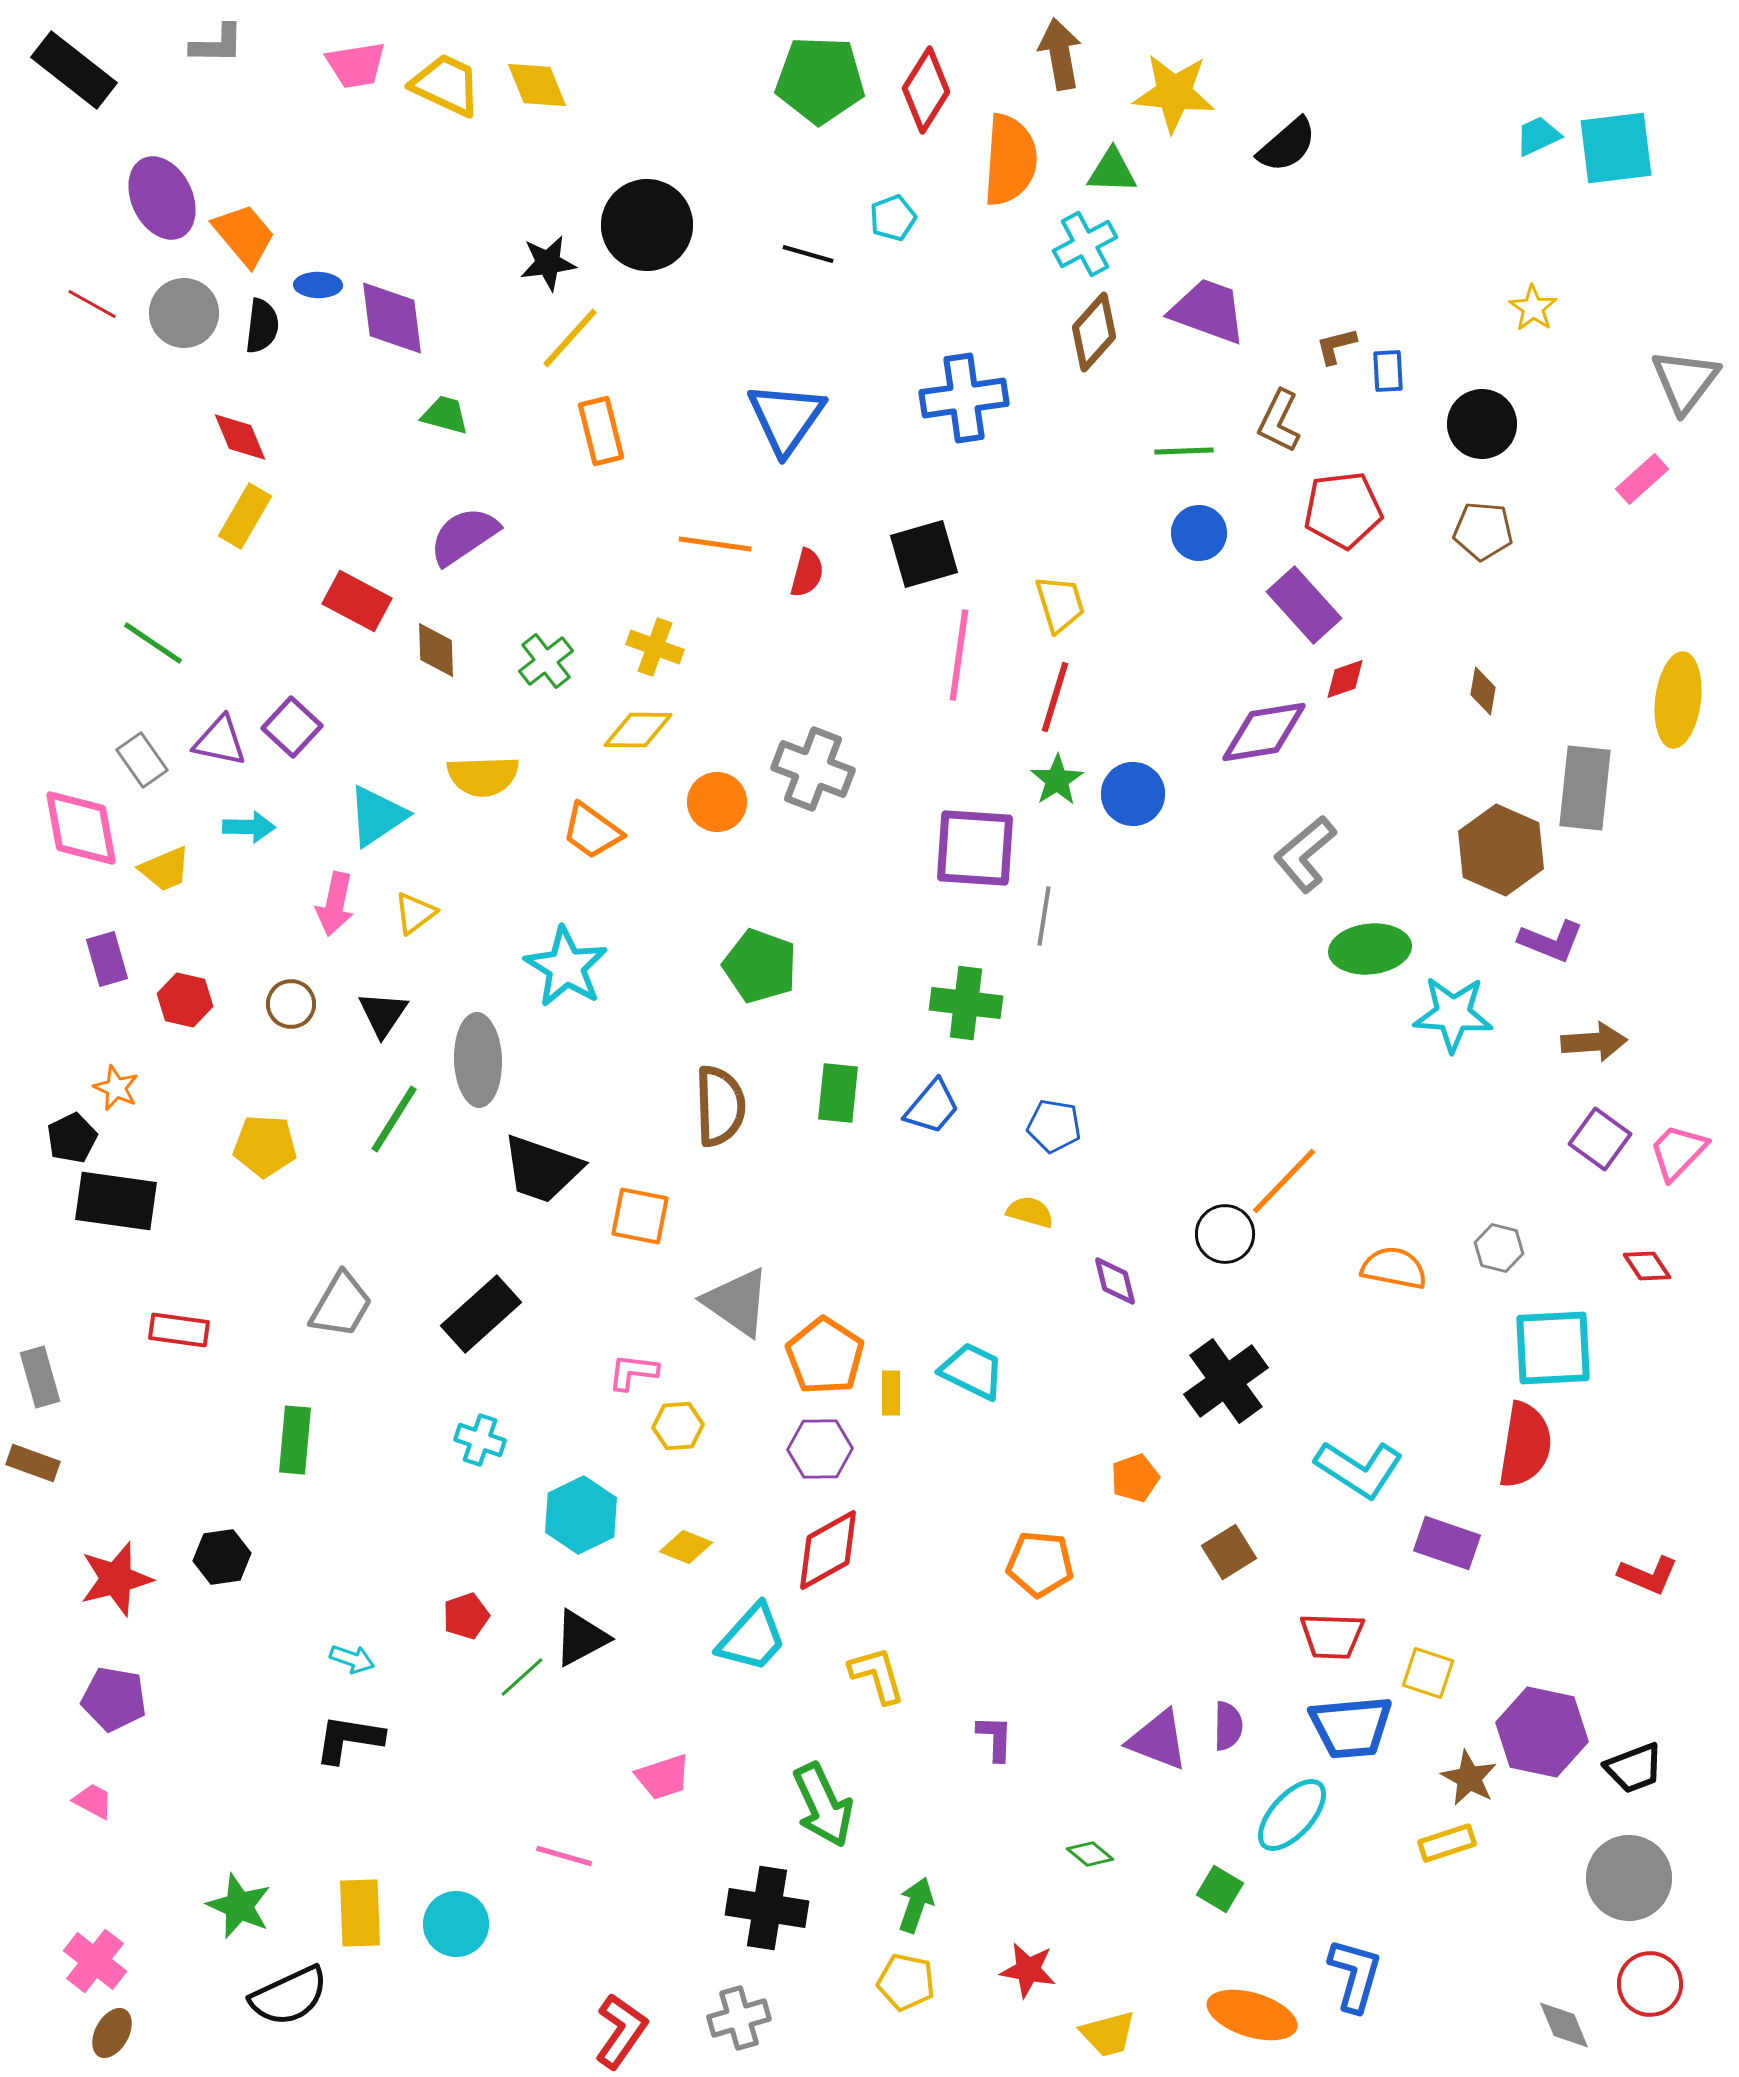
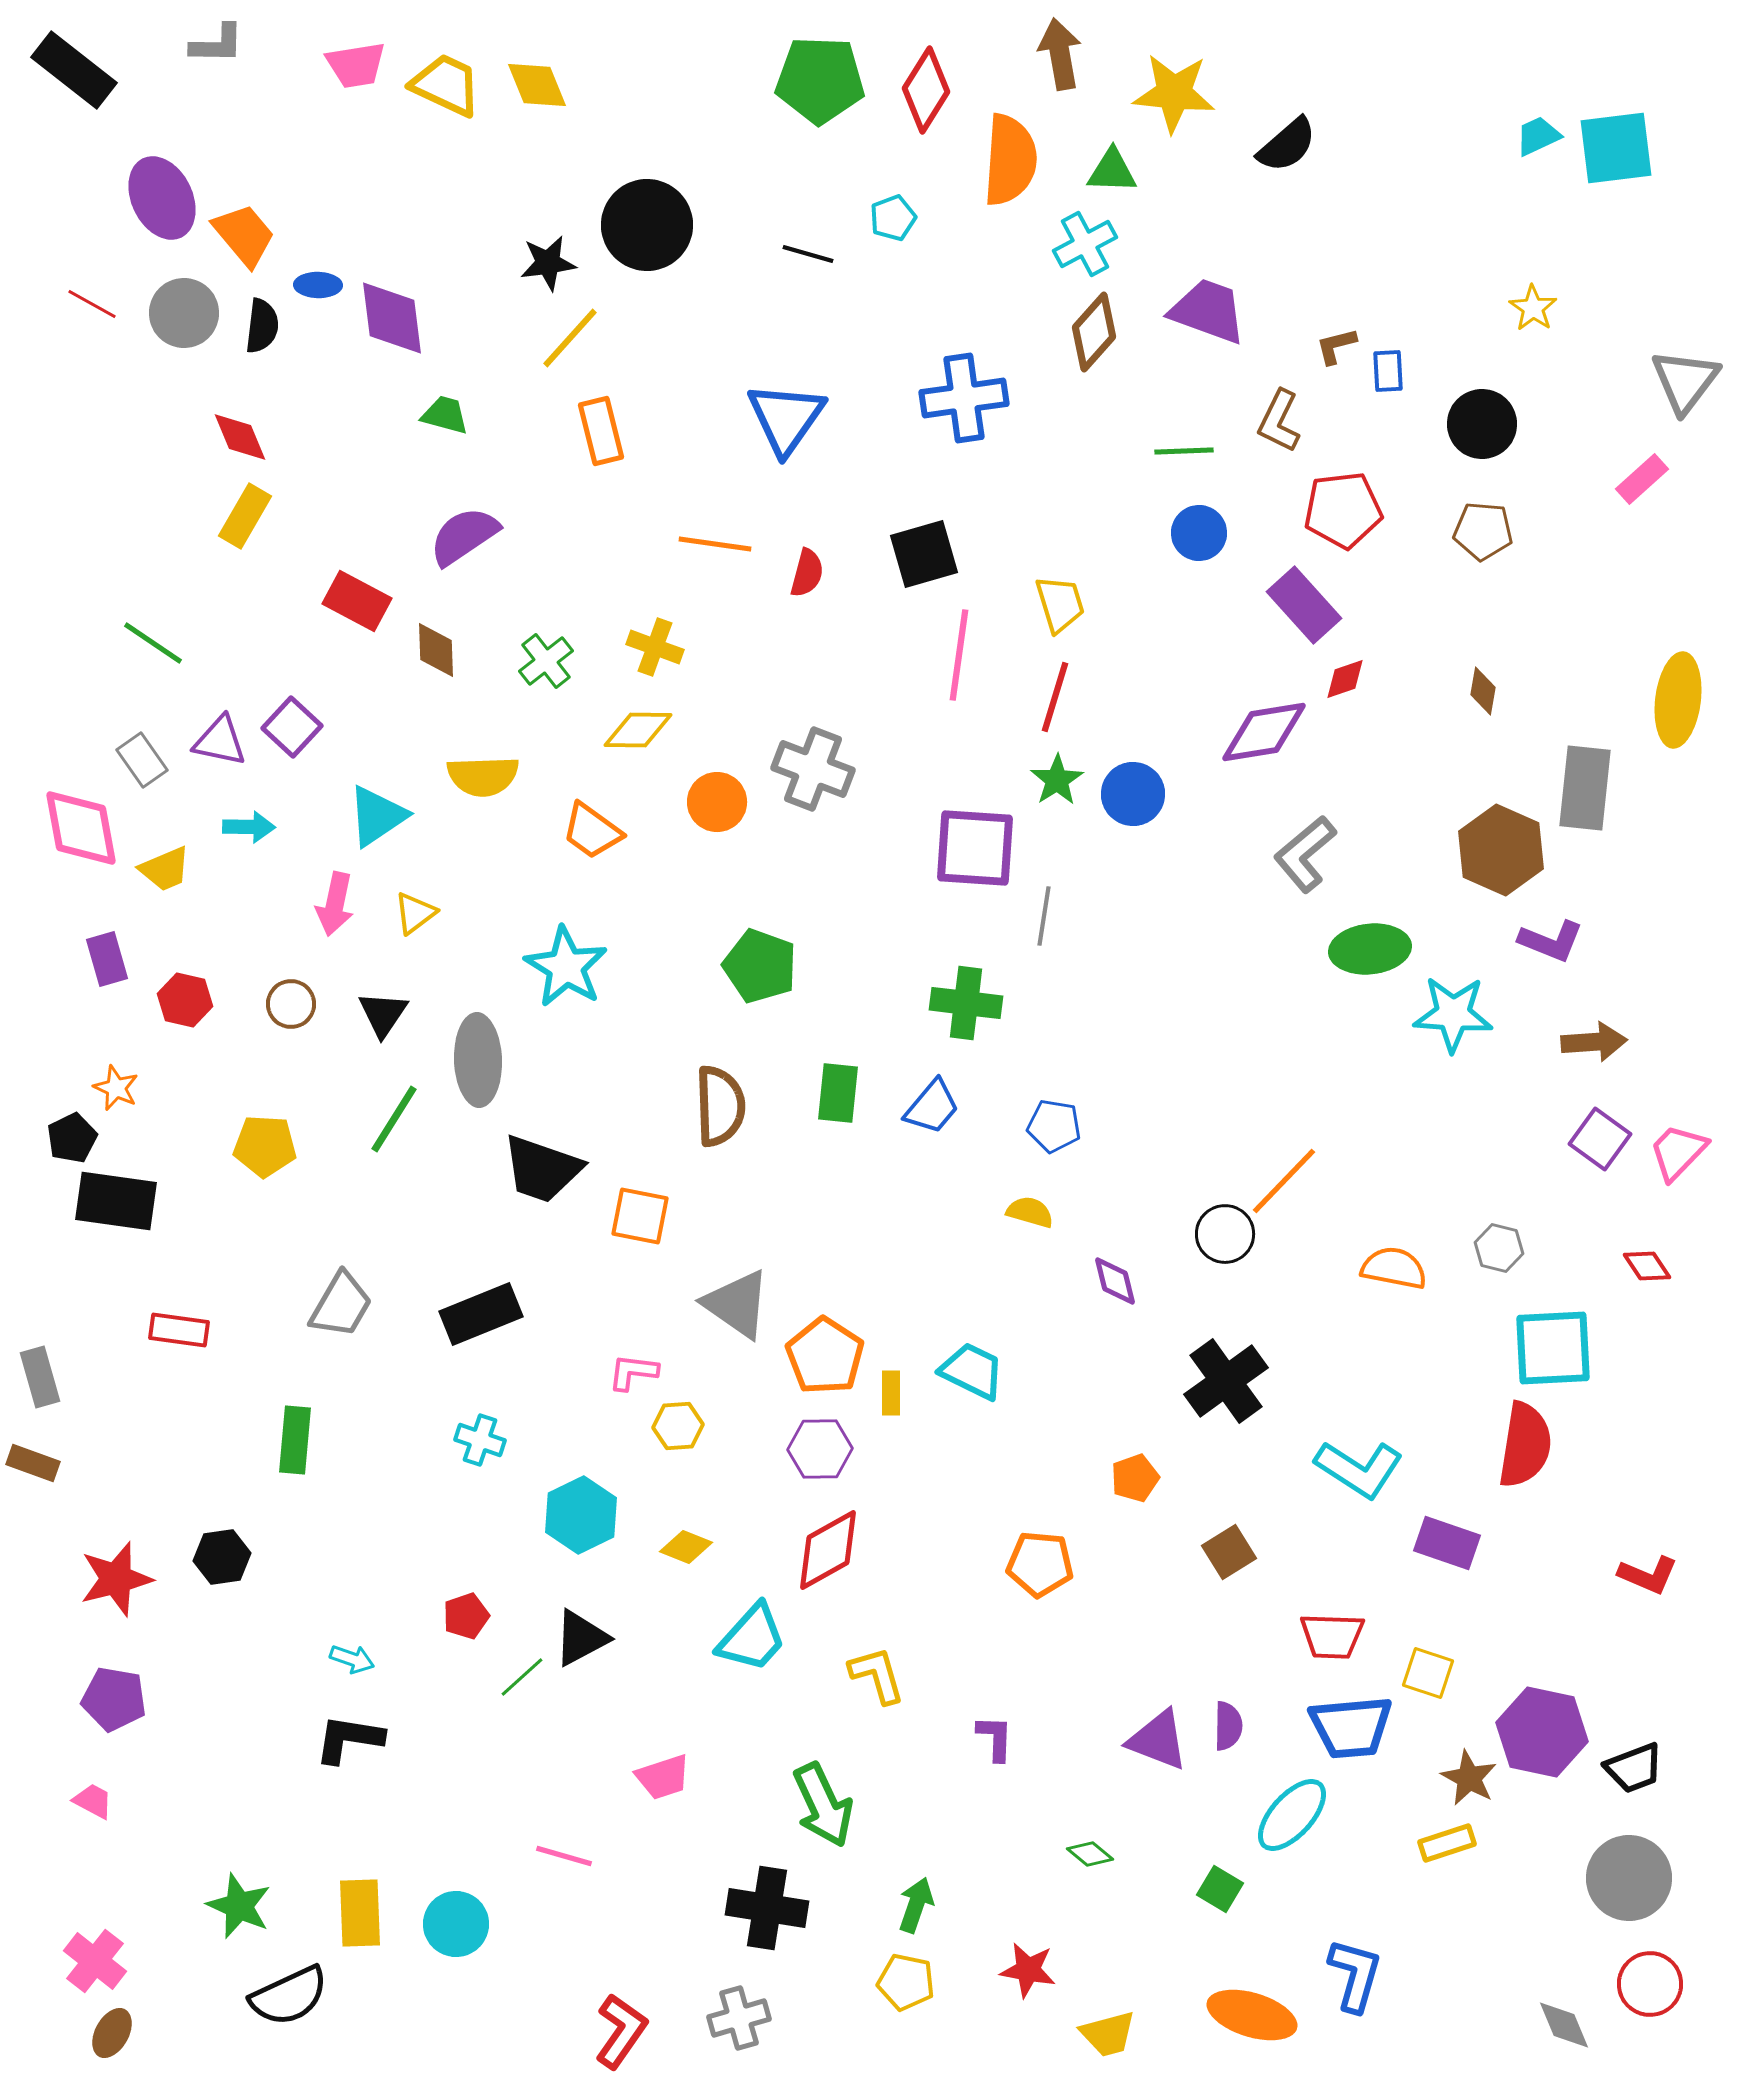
gray triangle at (737, 1302): moved 2 px down
black rectangle at (481, 1314): rotated 20 degrees clockwise
